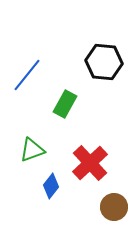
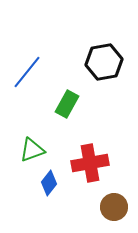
black hexagon: rotated 15 degrees counterclockwise
blue line: moved 3 px up
green rectangle: moved 2 px right
red cross: rotated 33 degrees clockwise
blue diamond: moved 2 px left, 3 px up
